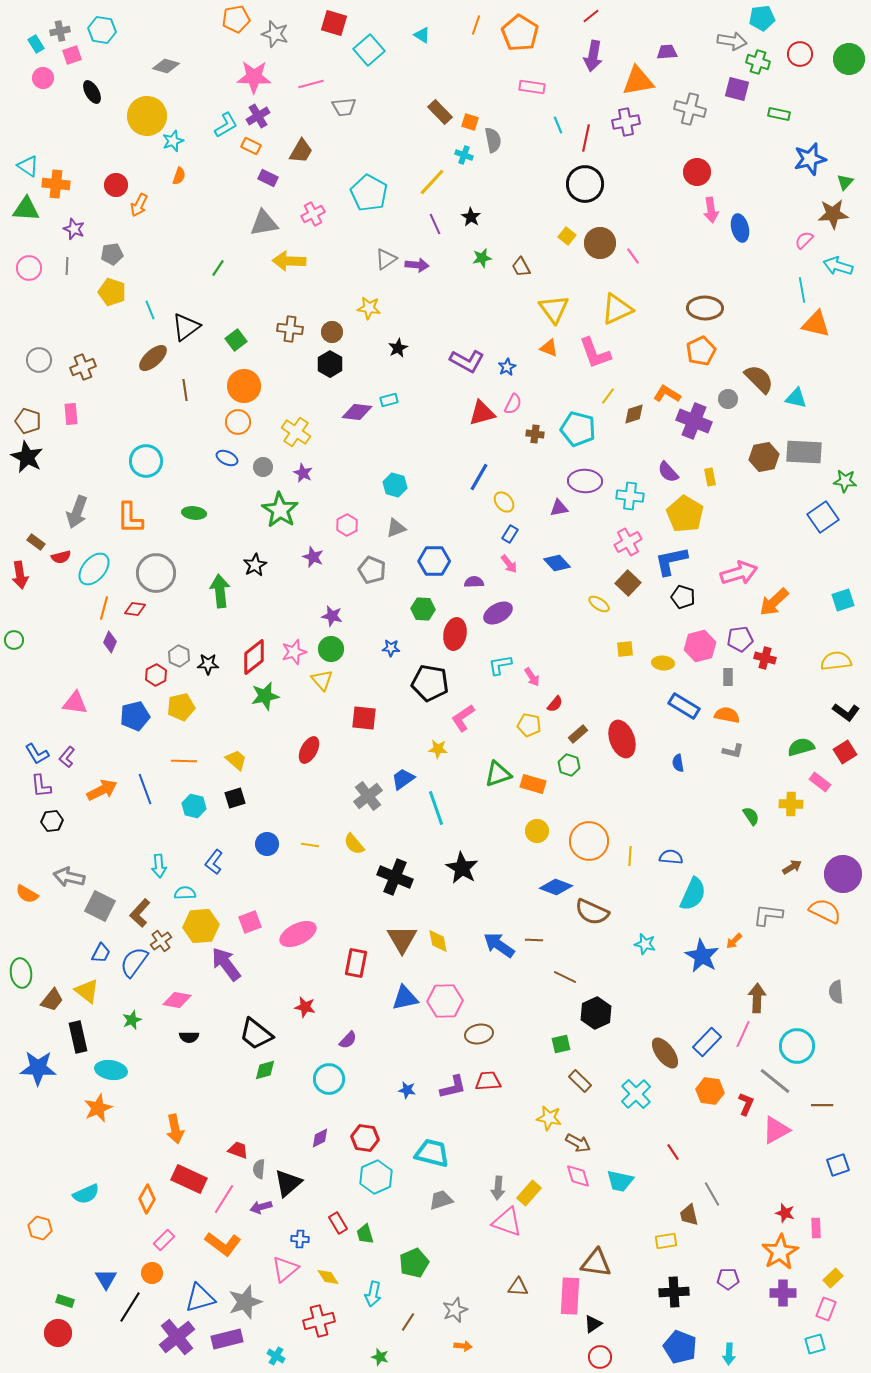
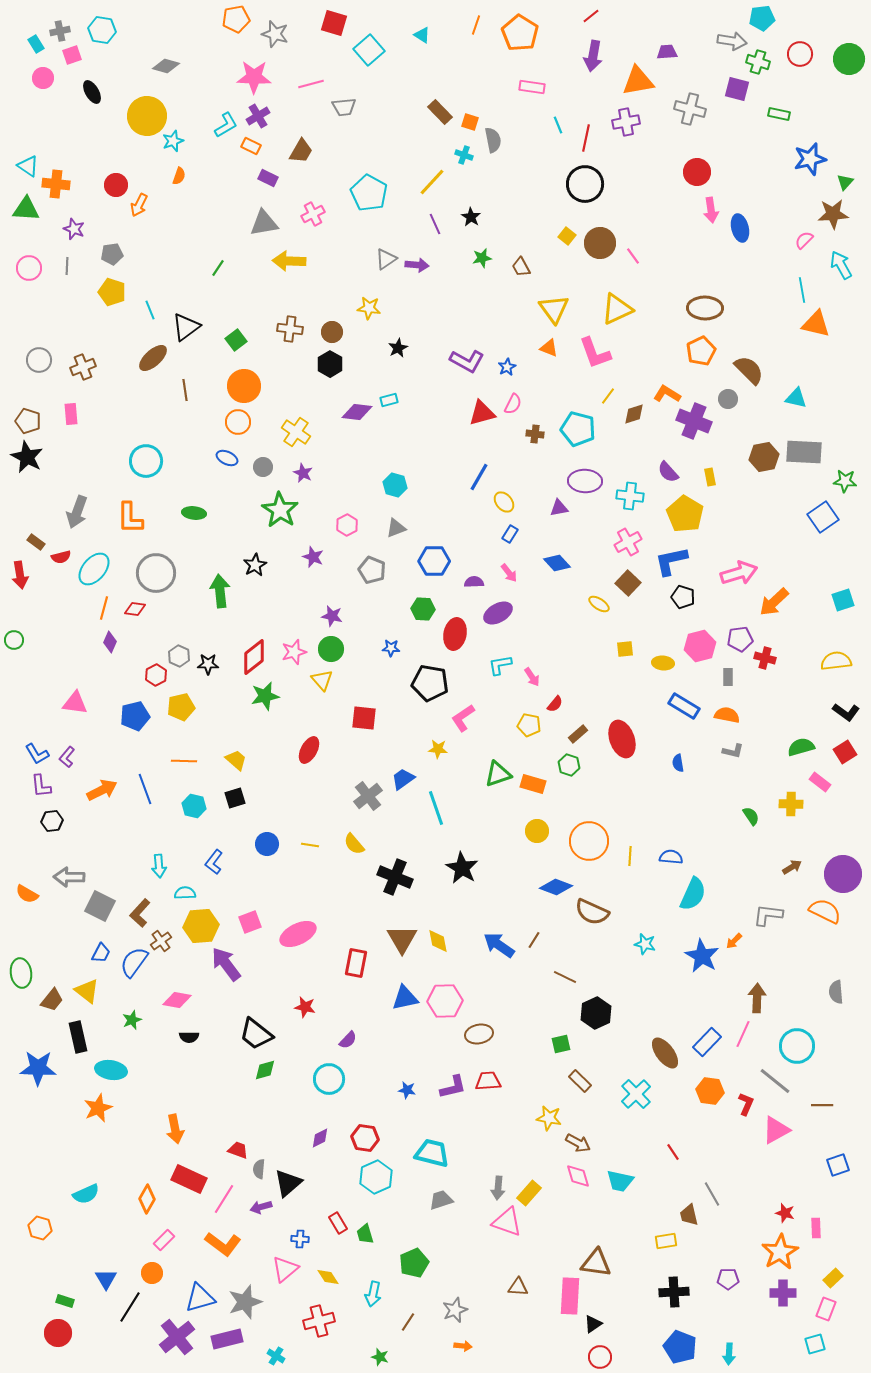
cyan arrow at (838, 266): moved 3 px right, 1 px up; rotated 44 degrees clockwise
brown semicircle at (759, 379): moved 10 px left, 9 px up
pink arrow at (509, 564): moved 9 px down
gray arrow at (69, 877): rotated 12 degrees counterclockwise
brown line at (534, 940): rotated 60 degrees counterclockwise
